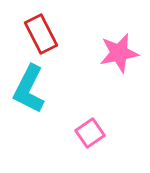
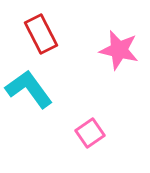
pink star: moved 3 px up; rotated 24 degrees clockwise
cyan L-shape: rotated 117 degrees clockwise
